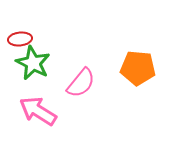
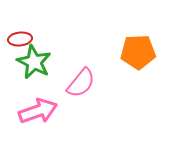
green star: moved 1 px right, 1 px up
orange pentagon: moved 16 px up; rotated 8 degrees counterclockwise
pink arrow: rotated 129 degrees clockwise
